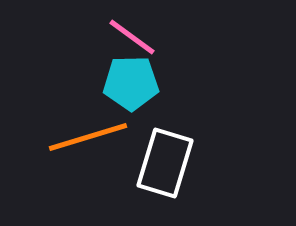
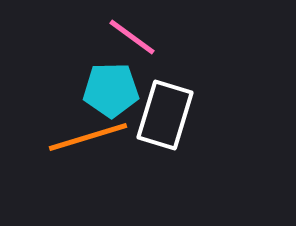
cyan pentagon: moved 20 px left, 7 px down
white rectangle: moved 48 px up
